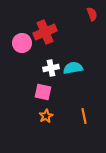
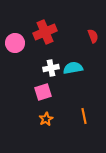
red semicircle: moved 1 px right, 22 px down
pink circle: moved 7 px left
pink square: rotated 30 degrees counterclockwise
orange star: moved 3 px down
